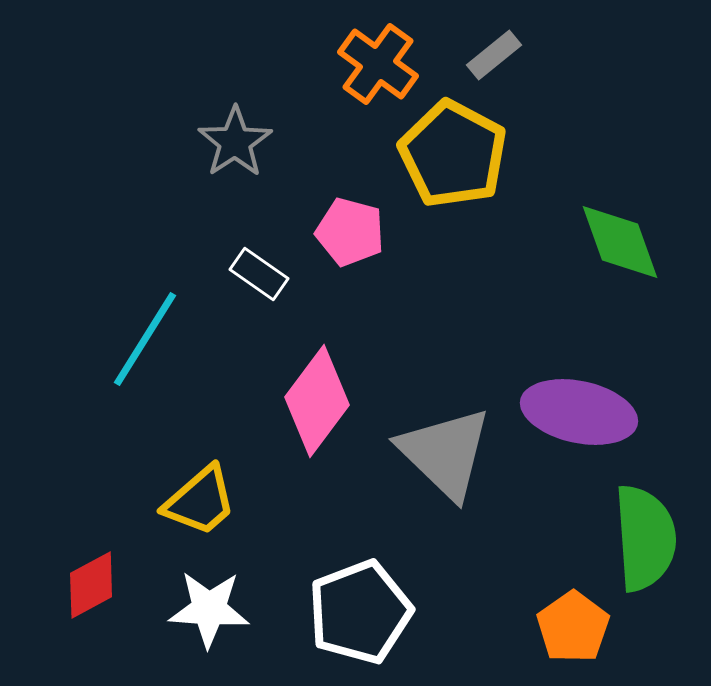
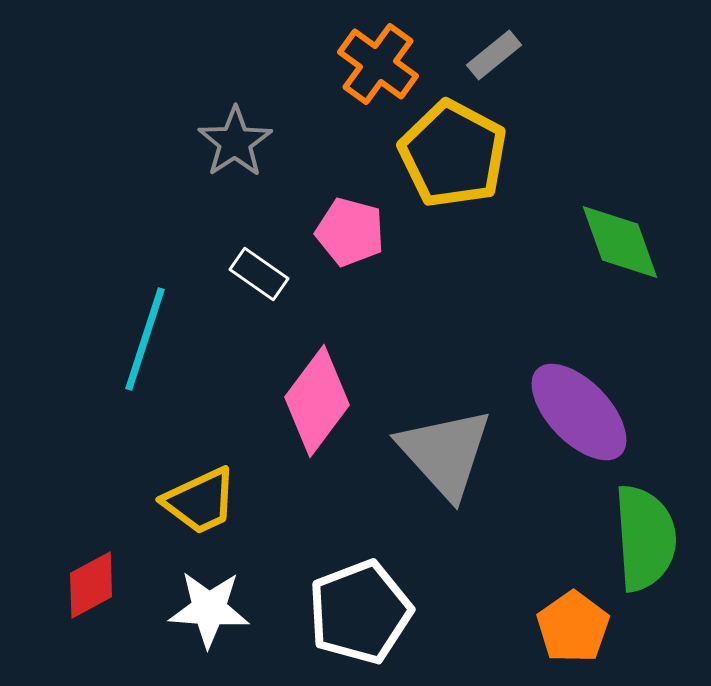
cyan line: rotated 14 degrees counterclockwise
purple ellipse: rotated 34 degrees clockwise
gray triangle: rotated 4 degrees clockwise
yellow trapezoid: rotated 16 degrees clockwise
